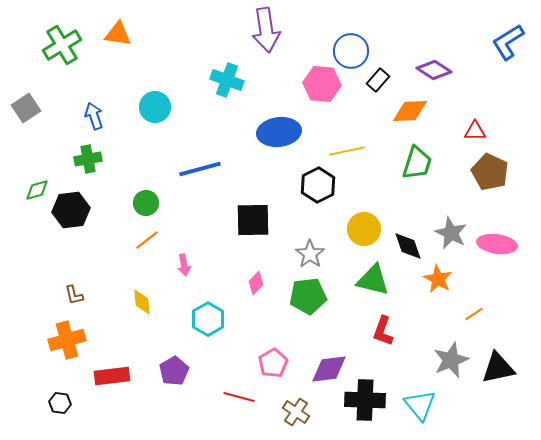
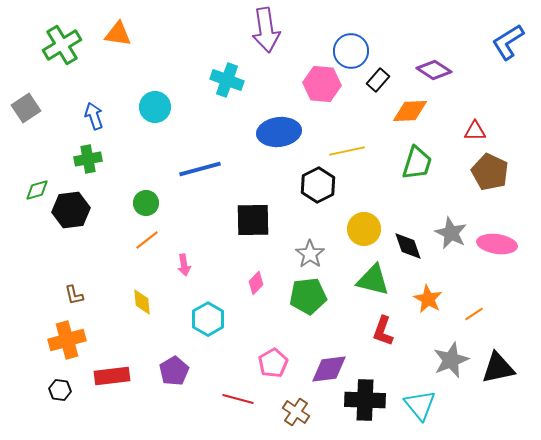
orange star at (438, 279): moved 10 px left, 20 px down
red line at (239, 397): moved 1 px left, 2 px down
black hexagon at (60, 403): moved 13 px up
